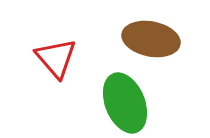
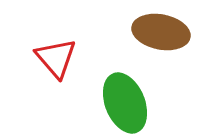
brown ellipse: moved 10 px right, 7 px up
